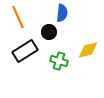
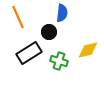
black rectangle: moved 4 px right, 2 px down
